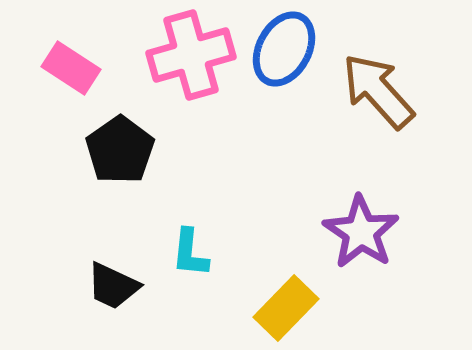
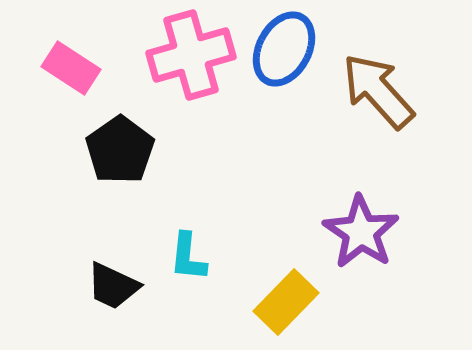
cyan L-shape: moved 2 px left, 4 px down
yellow rectangle: moved 6 px up
